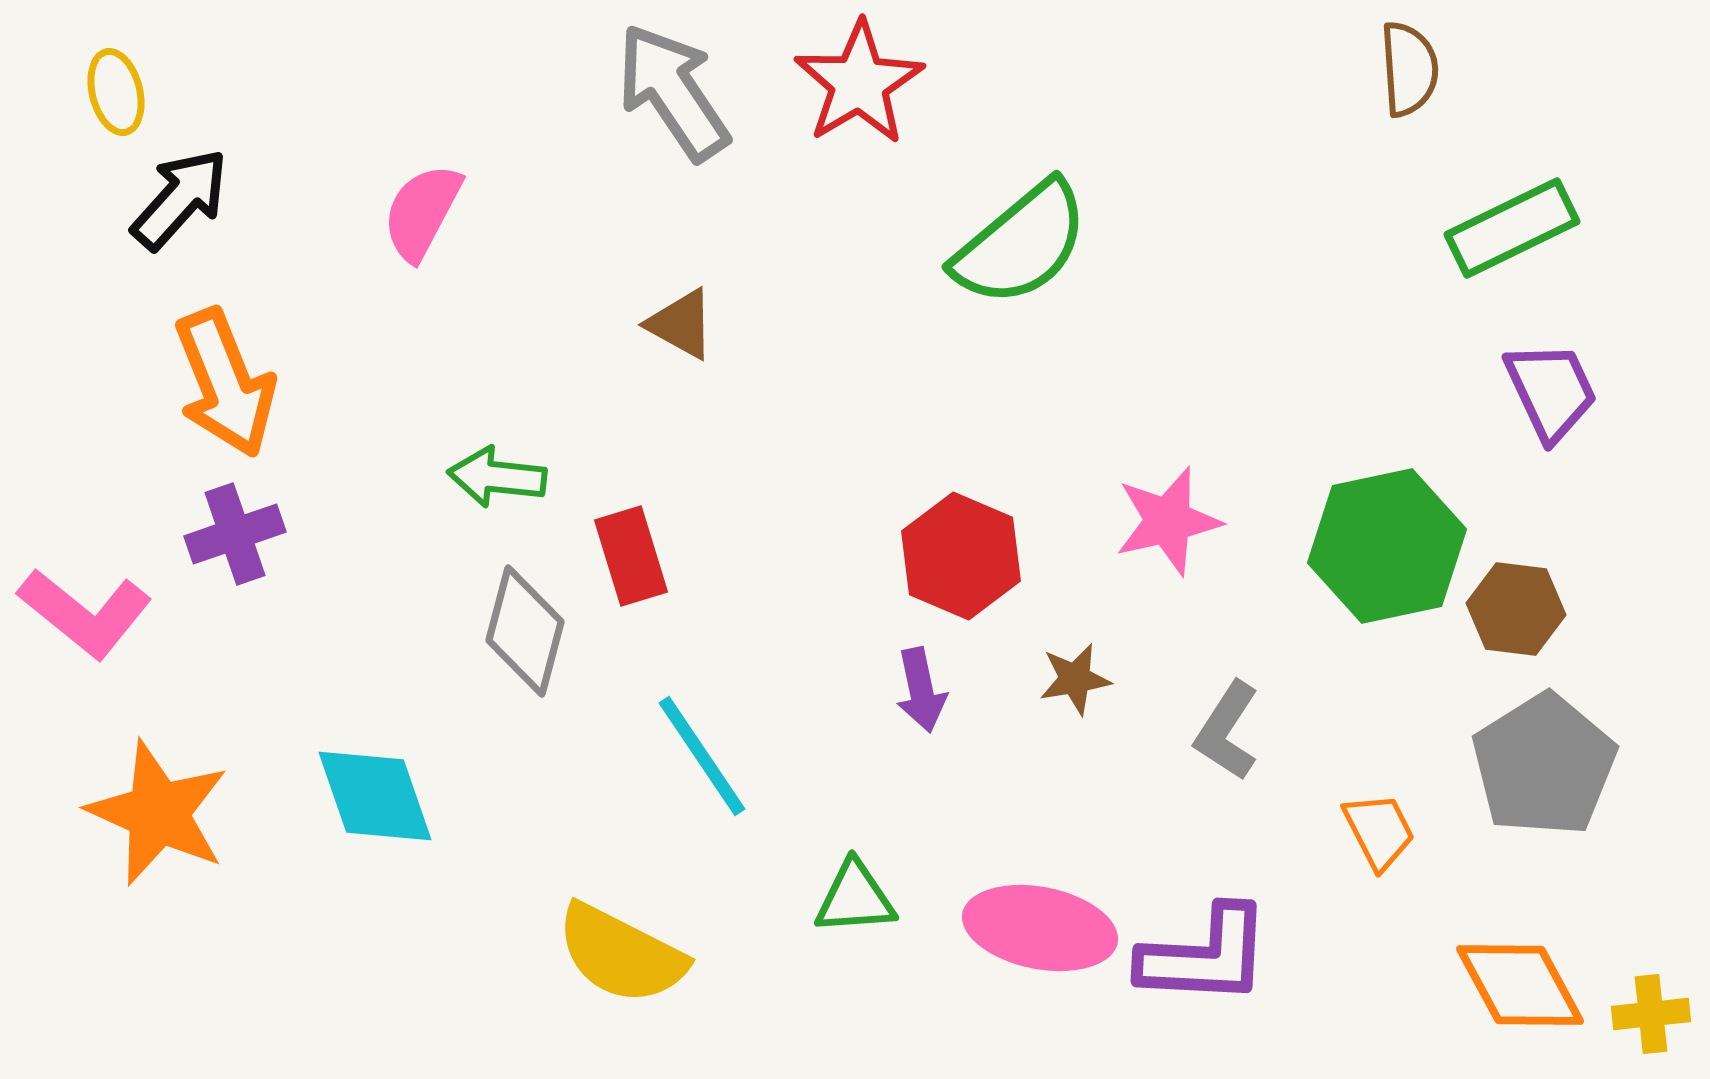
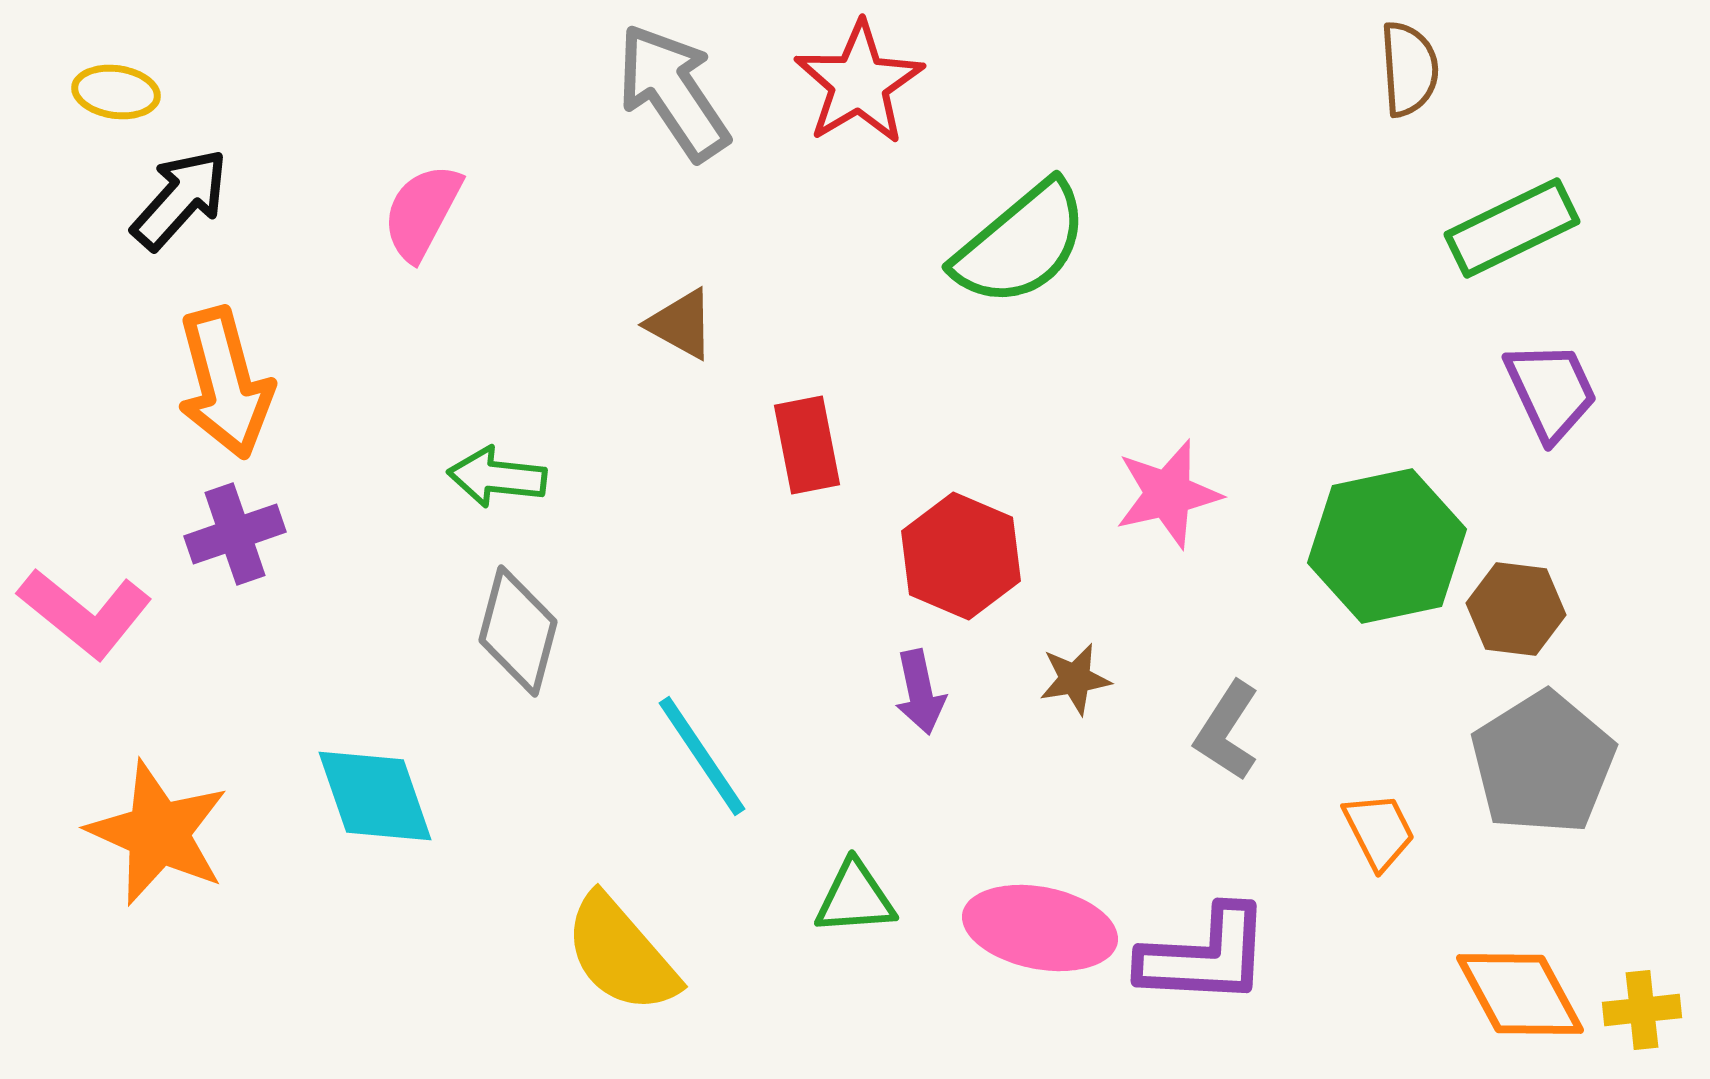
yellow ellipse: rotated 68 degrees counterclockwise
orange arrow: rotated 7 degrees clockwise
pink star: moved 27 px up
red rectangle: moved 176 px right, 111 px up; rotated 6 degrees clockwise
gray diamond: moved 7 px left
purple arrow: moved 1 px left, 2 px down
gray pentagon: moved 1 px left, 2 px up
orange star: moved 20 px down
yellow semicircle: rotated 22 degrees clockwise
orange diamond: moved 9 px down
yellow cross: moved 9 px left, 4 px up
